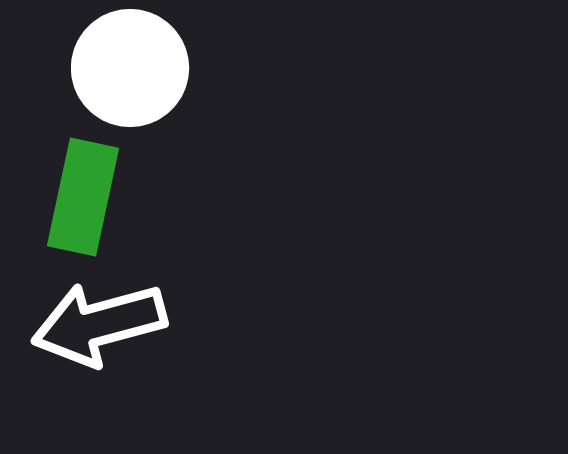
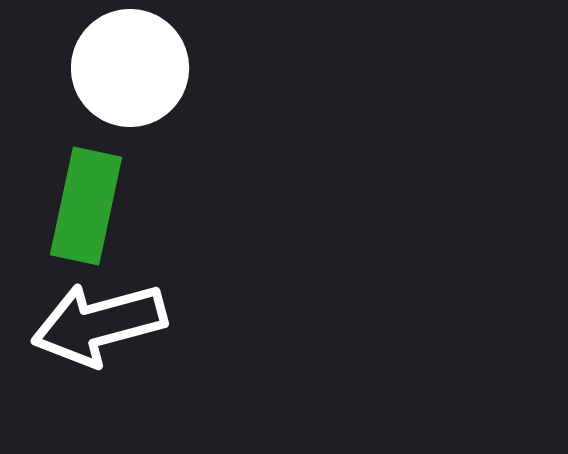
green rectangle: moved 3 px right, 9 px down
